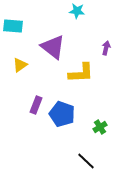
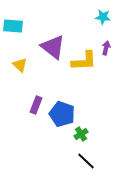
cyan star: moved 26 px right, 6 px down
yellow triangle: rotated 42 degrees counterclockwise
yellow L-shape: moved 3 px right, 12 px up
green cross: moved 19 px left, 7 px down
